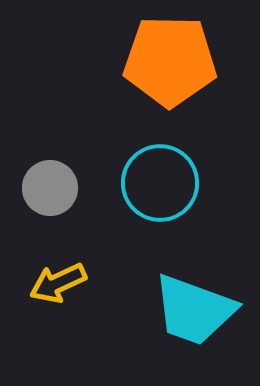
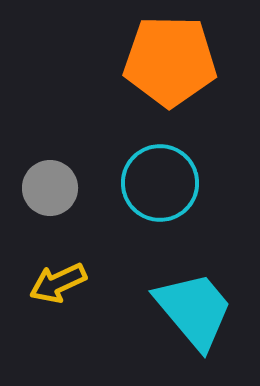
cyan trapezoid: rotated 150 degrees counterclockwise
